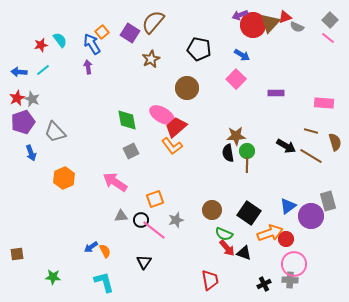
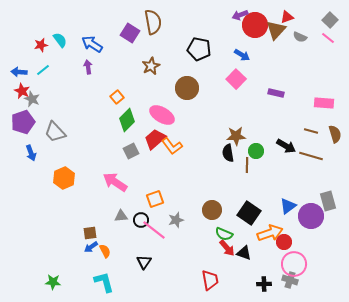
red triangle at (285, 17): moved 2 px right
brown semicircle at (153, 22): rotated 130 degrees clockwise
brown triangle at (270, 23): moved 6 px right, 7 px down
red circle at (253, 25): moved 2 px right
gray semicircle at (297, 27): moved 3 px right, 10 px down
orange square at (102, 32): moved 15 px right, 65 px down
blue arrow at (92, 44): rotated 25 degrees counterclockwise
brown star at (151, 59): moved 7 px down
purple rectangle at (276, 93): rotated 14 degrees clockwise
red star at (17, 98): moved 5 px right, 7 px up; rotated 21 degrees counterclockwise
green diamond at (127, 120): rotated 55 degrees clockwise
red trapezoid at (176, 127): moved 21 px left, 12 px down
brown semicircle at (335, 142): moved 8 px up
green circle at (247, 151): moved 9 px right
brown line at (311, 156): rotated 15 degrees counterclockwise
red circle at (286, 239): moved 2 px left, 3 px down
brown square at (17, 254): moved 73 px right, 21 px up
green star at (53, 277): moved 5 px down
gray cross at (290, 280): rotated 14 degrees clockwise
black cross at (264, 284): rotated 24 degrees clockwise
